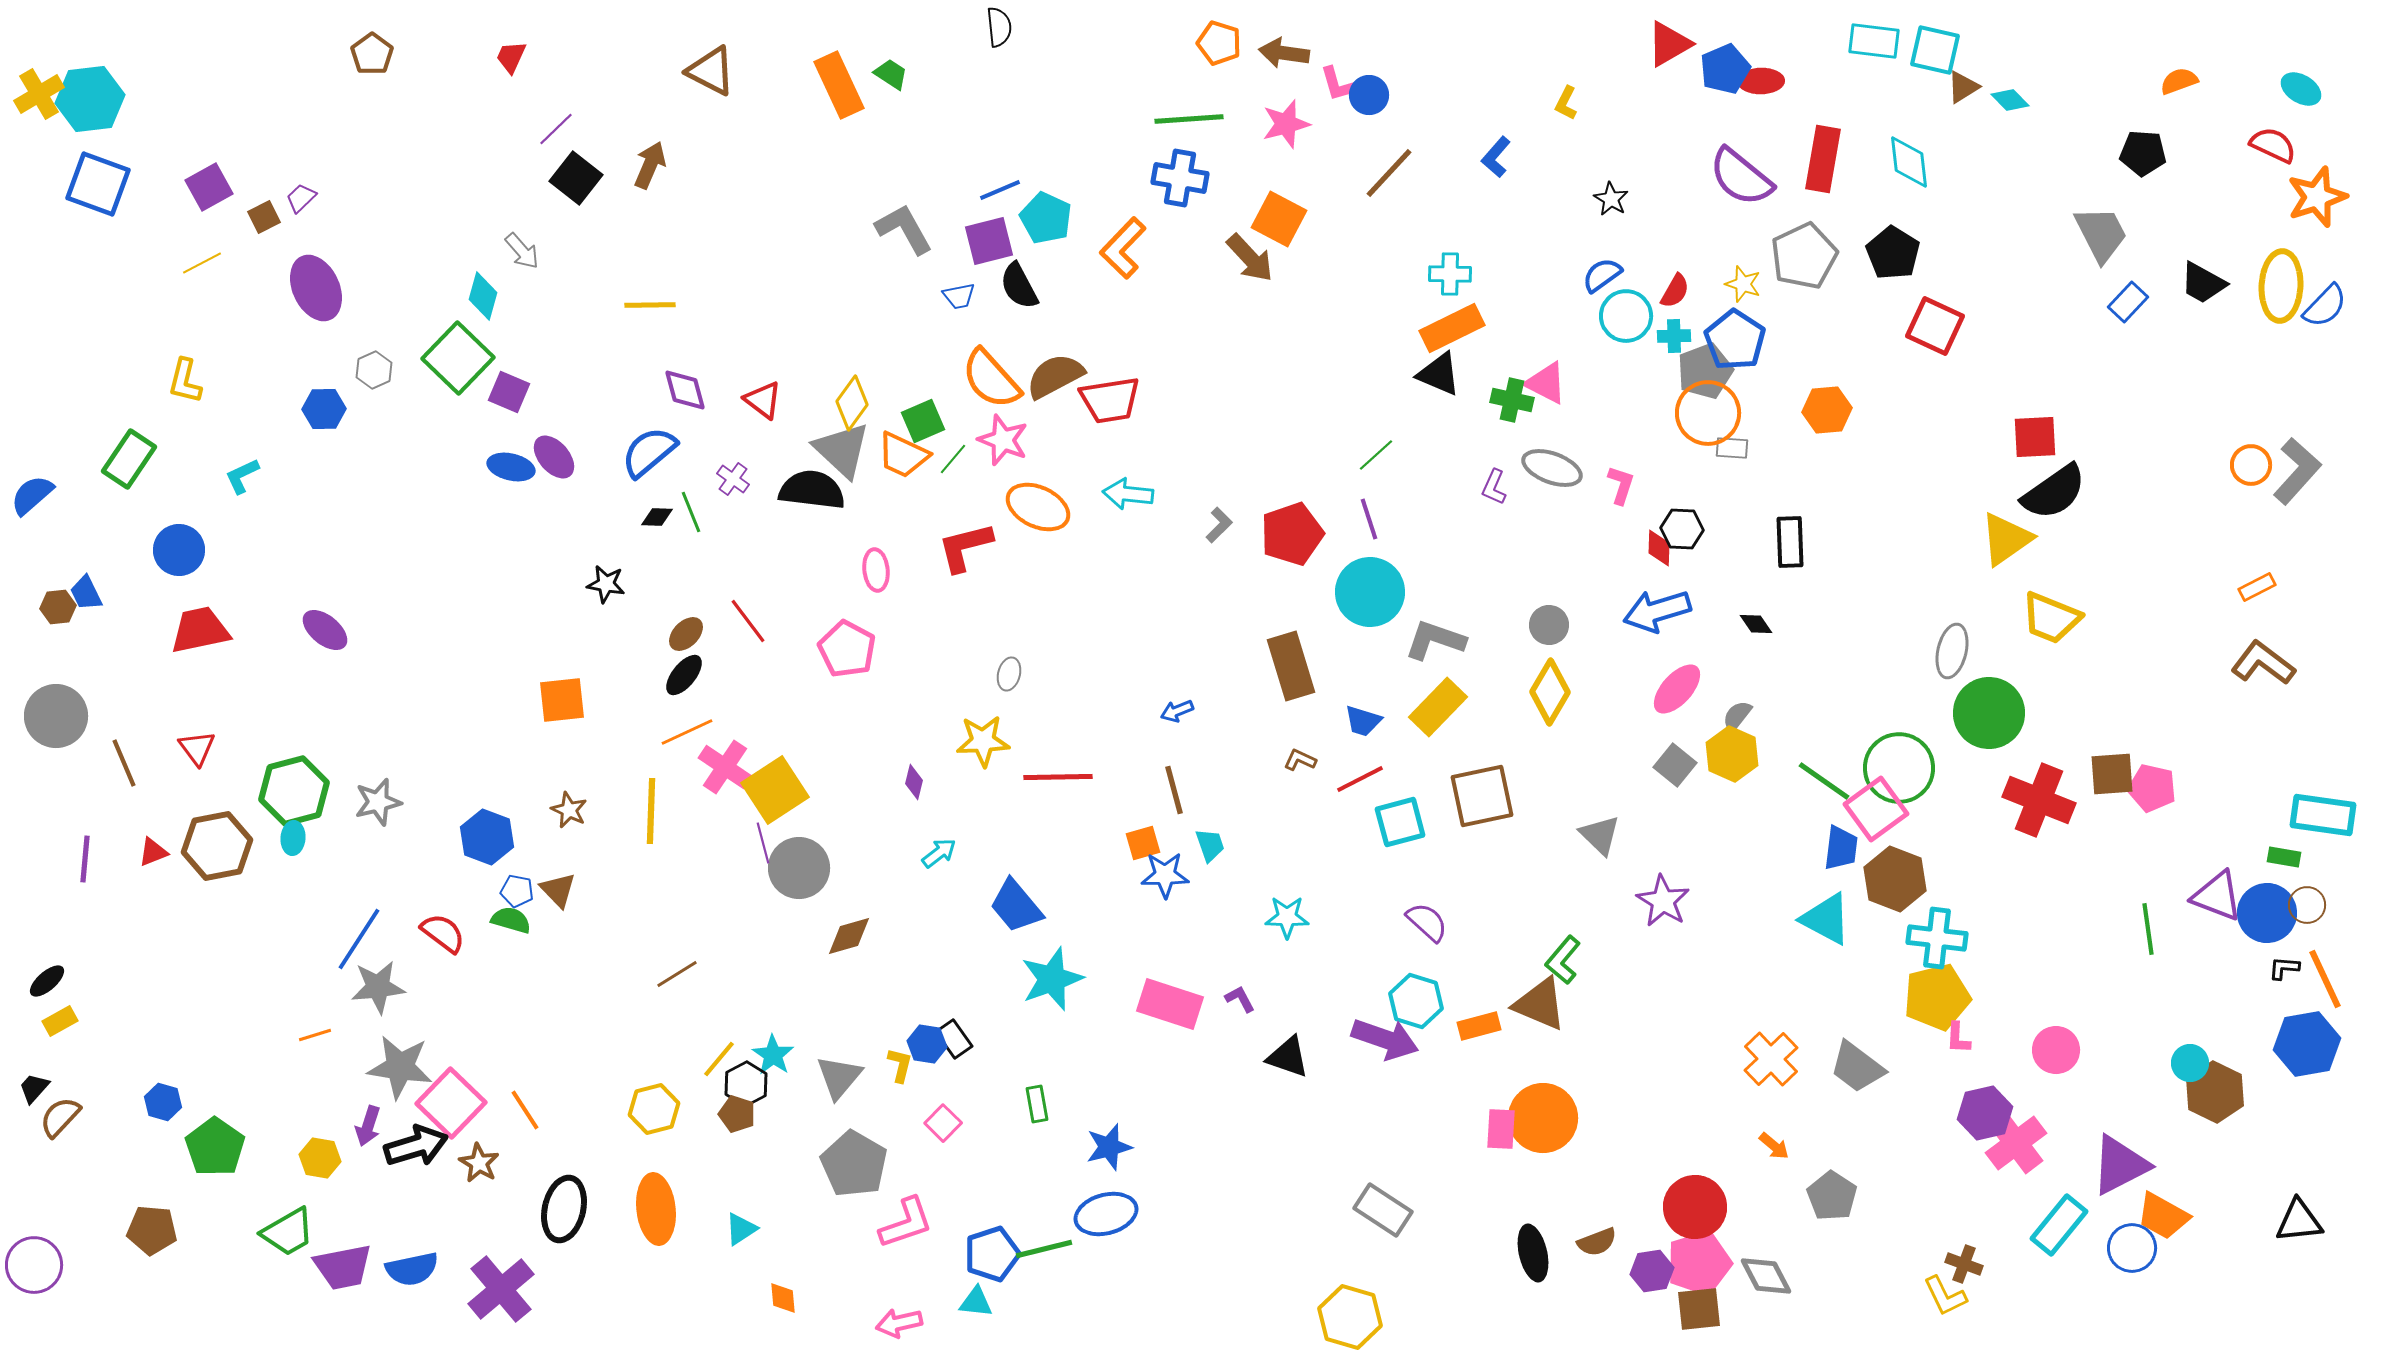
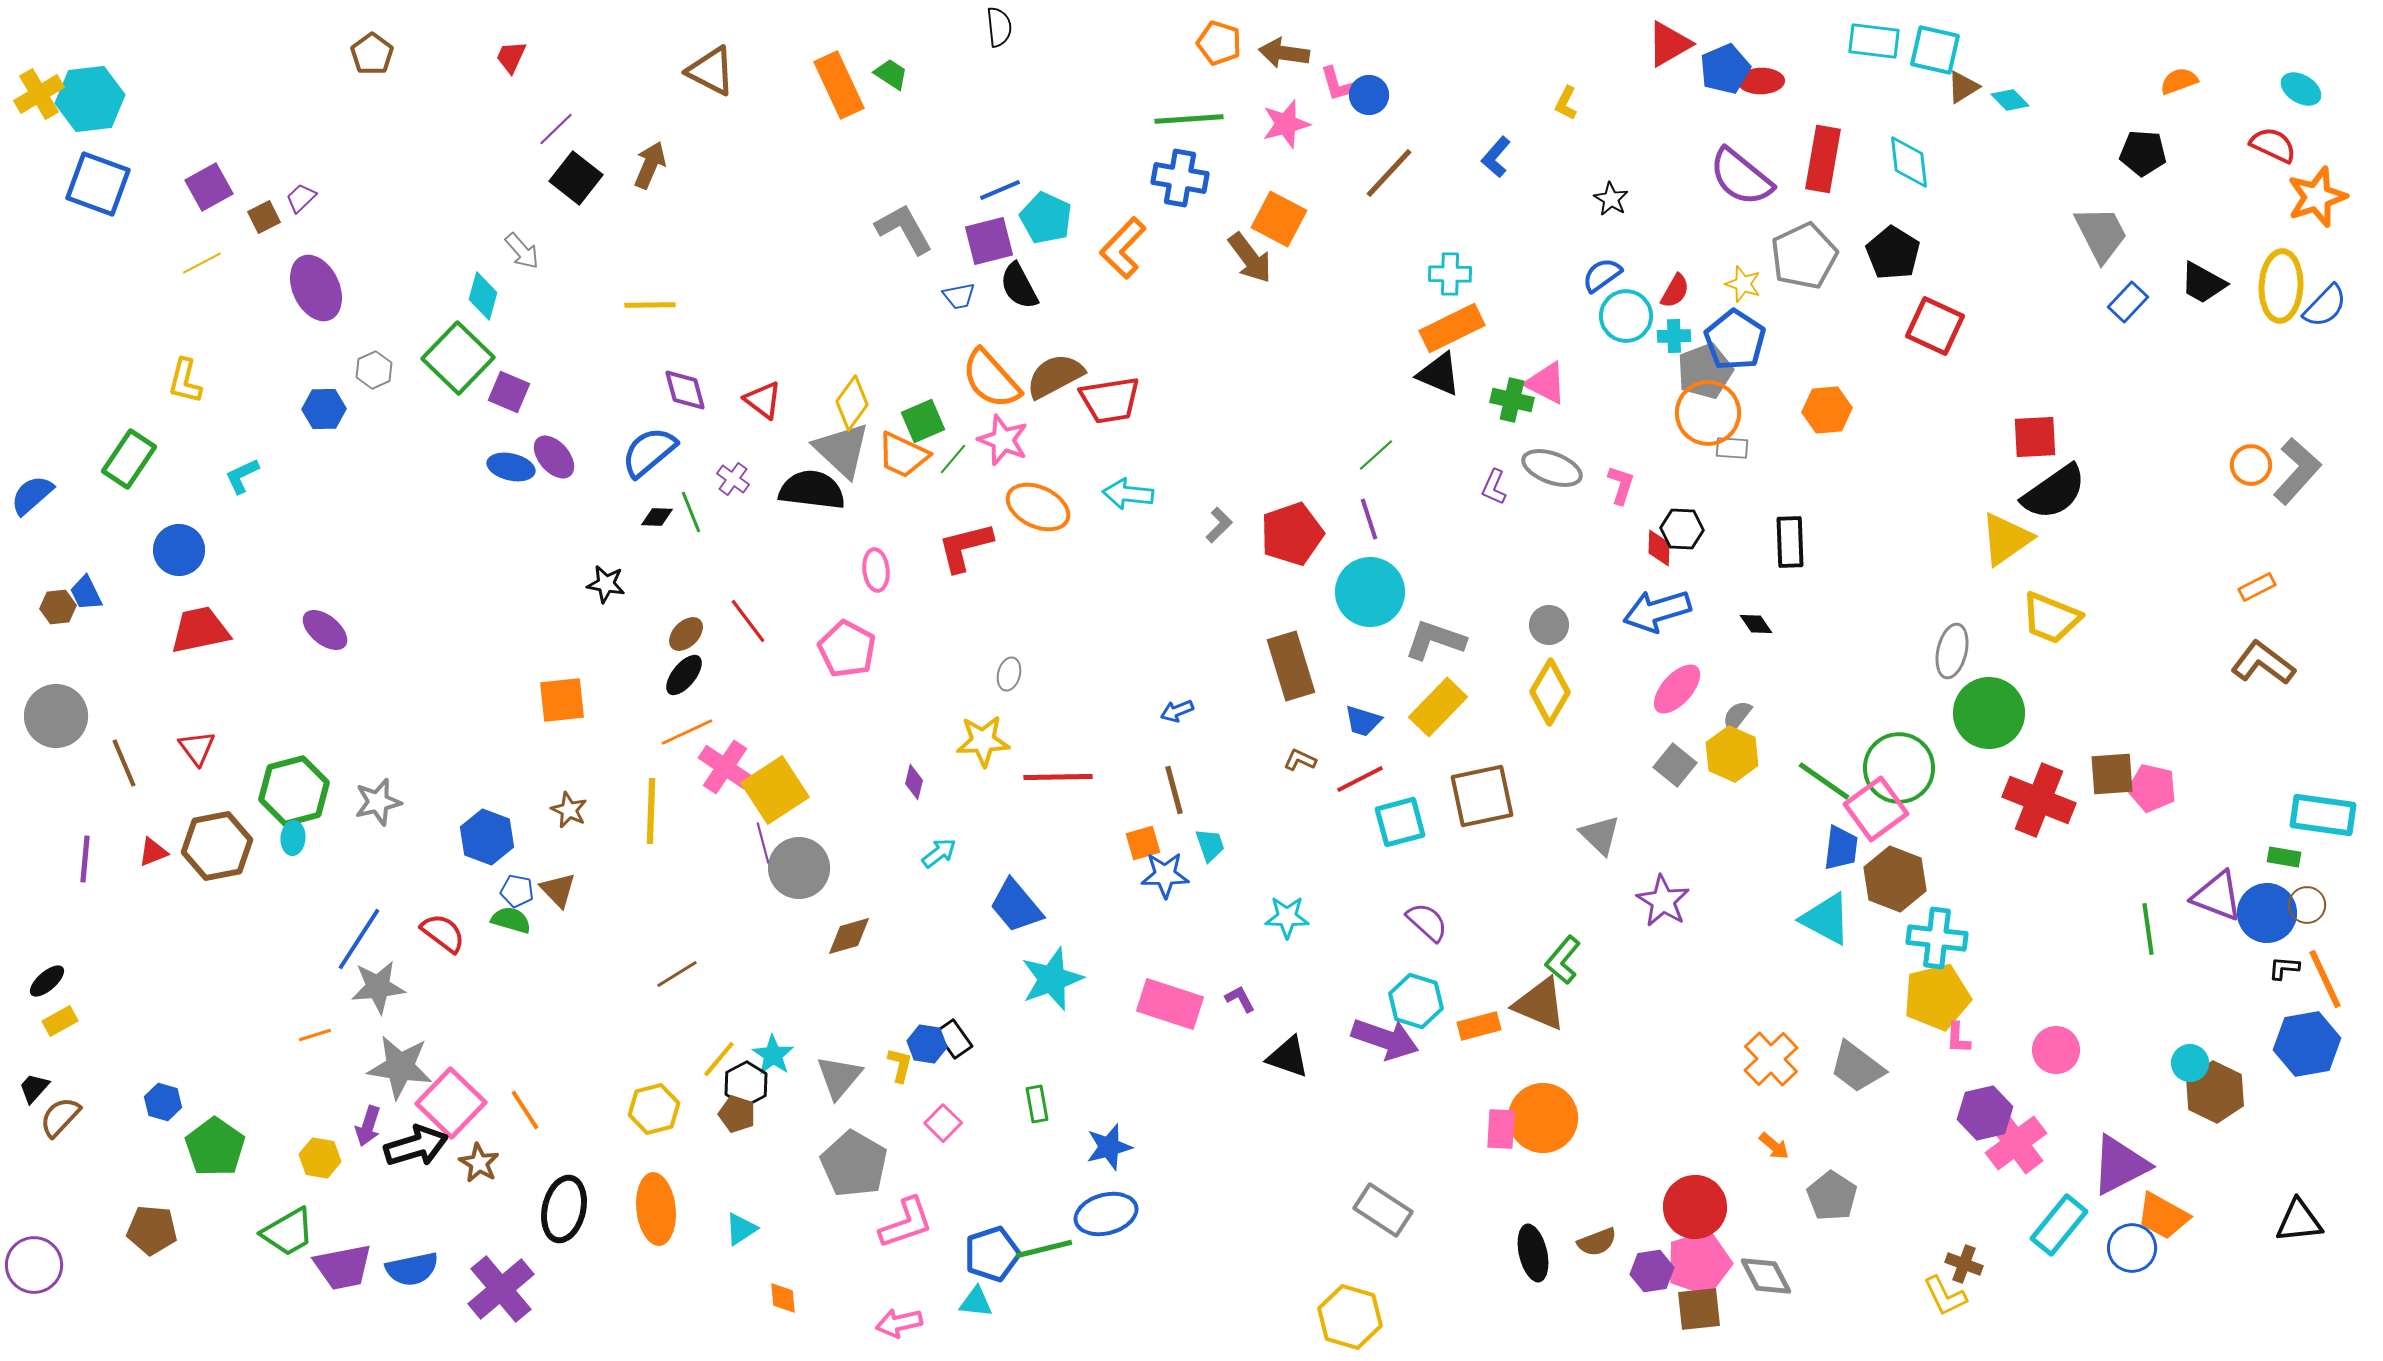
brown arrow at (1250, 258): rotated 6 degrees clockwise
